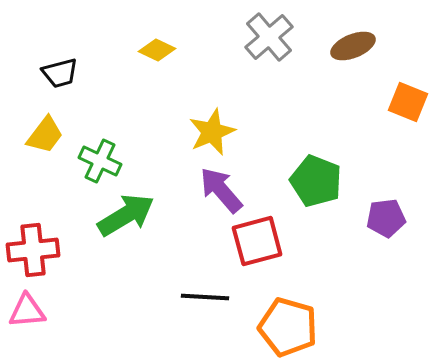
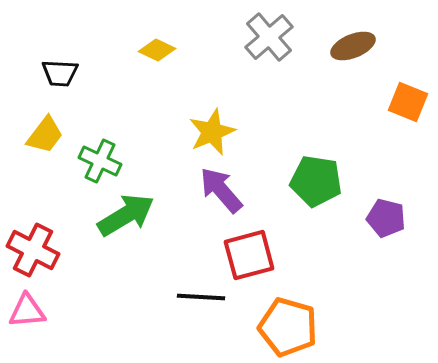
black trapezoid: rotated 18 degrees clockwise
green pentagon: rotated 12 degrees counterclockwise
purple pentagon: rotated 21 degrees clockwise
red square: moved 8 px left, 14 px down
red cross: rotated 33 degrees clockwise
black line: moved 4 px left
